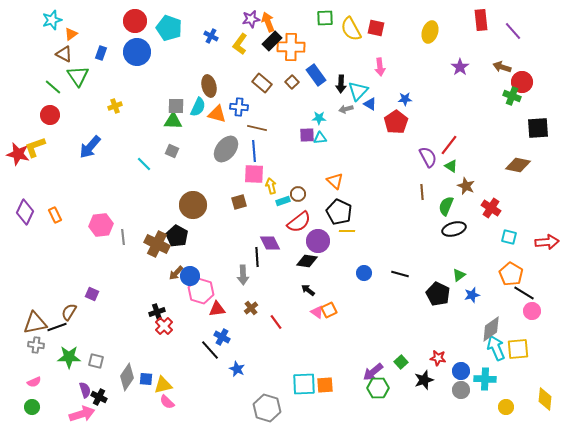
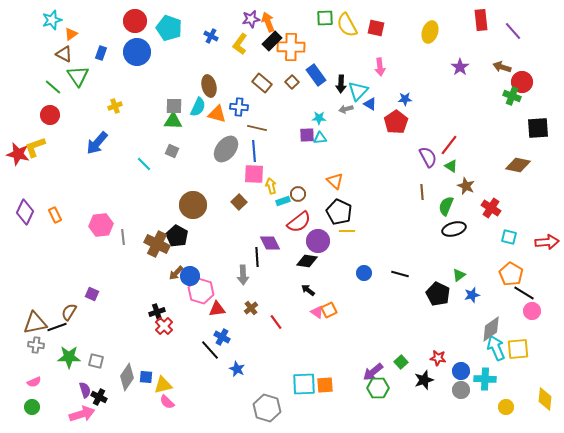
yellow semicircle at (351, 29): moved 4 px left, 4 px up
gray square at (176, 106): moved 2 px left
blue arrow at (90, 147): moved 7 px right, 4 px up
brown square at (239, 202): rotated 28 degrees counterclockwise
blue square at (146, 379): moved 2 px up
